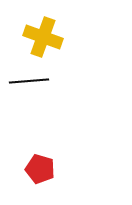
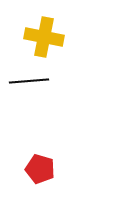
yellow cross: moved 1 px right; rotated 9 degrees counterclockwise
